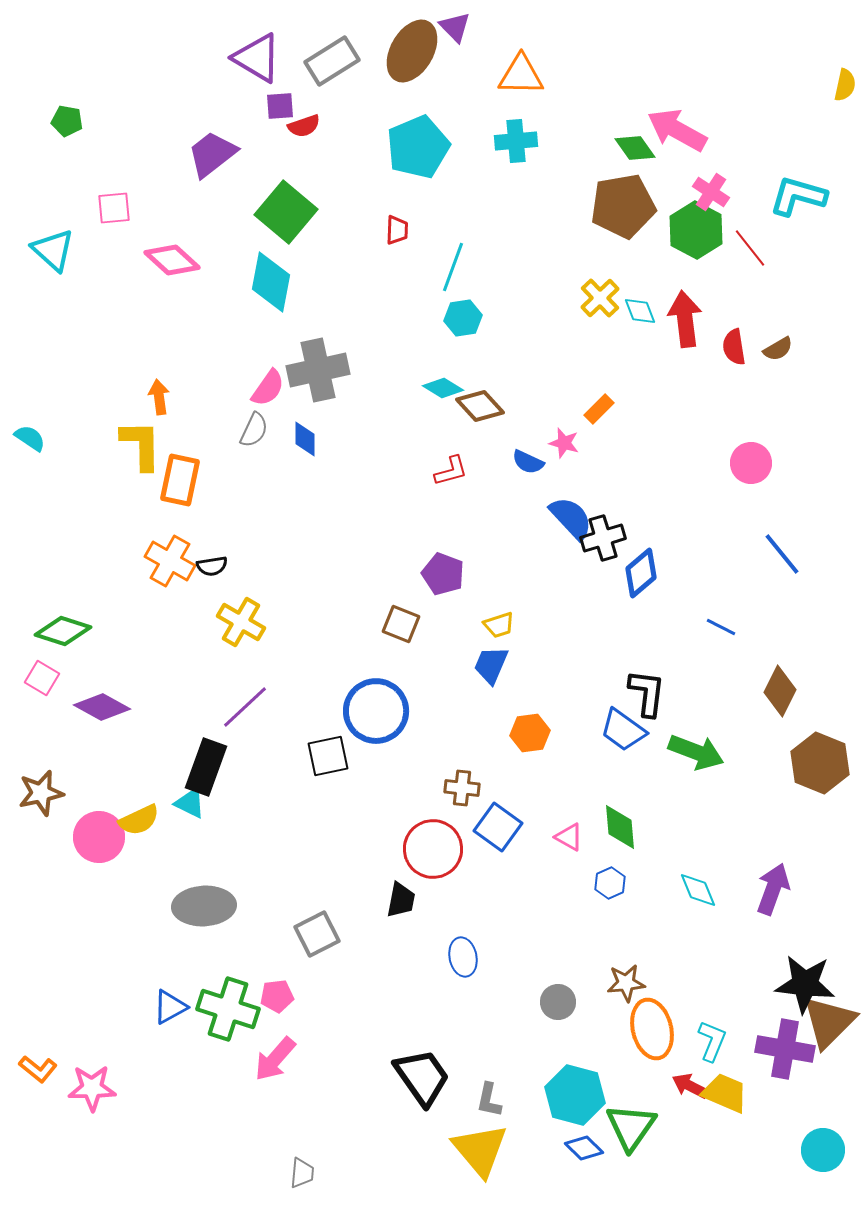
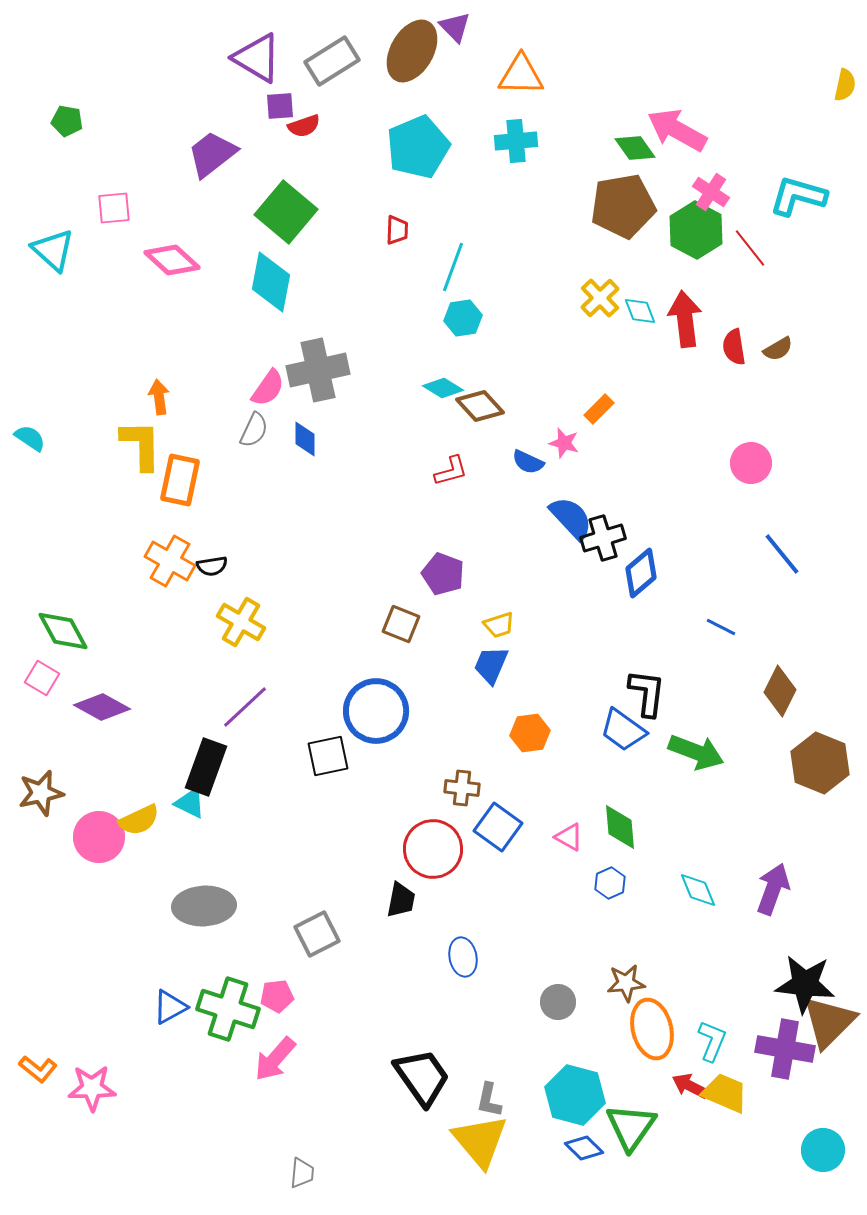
green diamond at (63, 631): rotated 44 degrees clockwise
yellow triangle at (480, 1150): moved 9 px up
